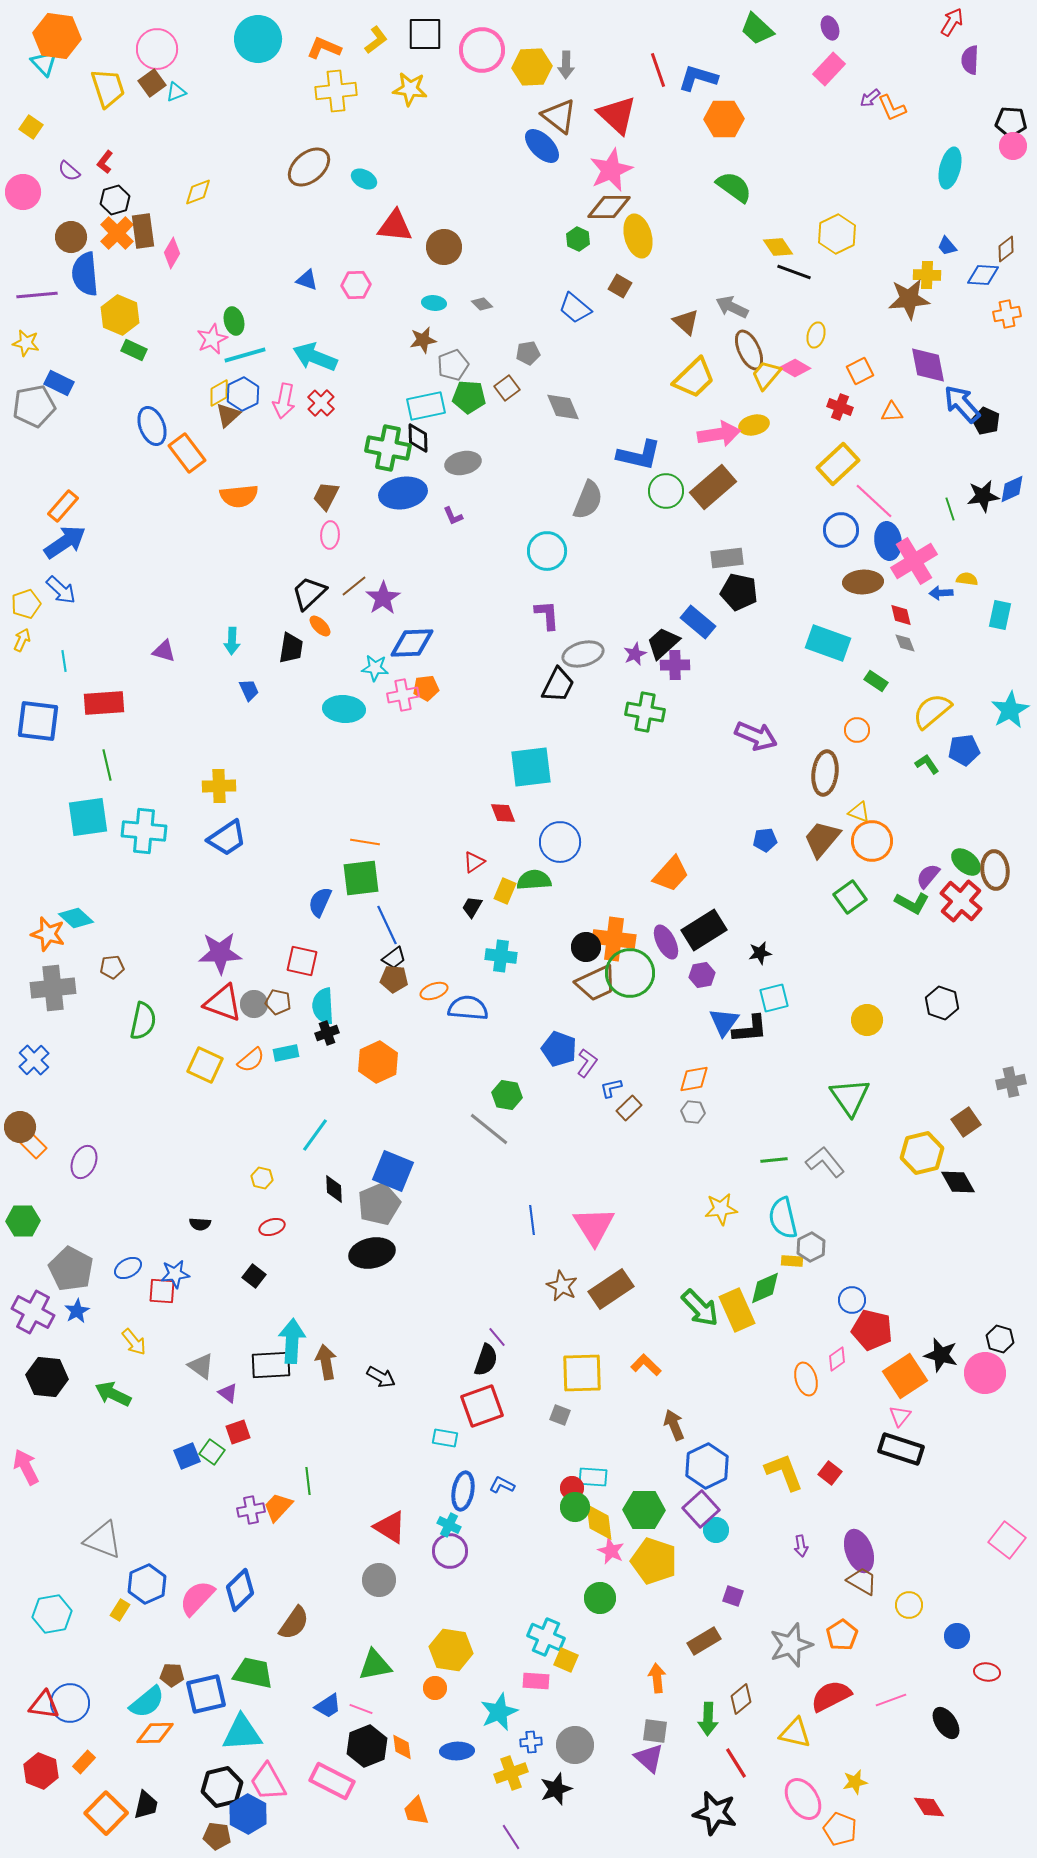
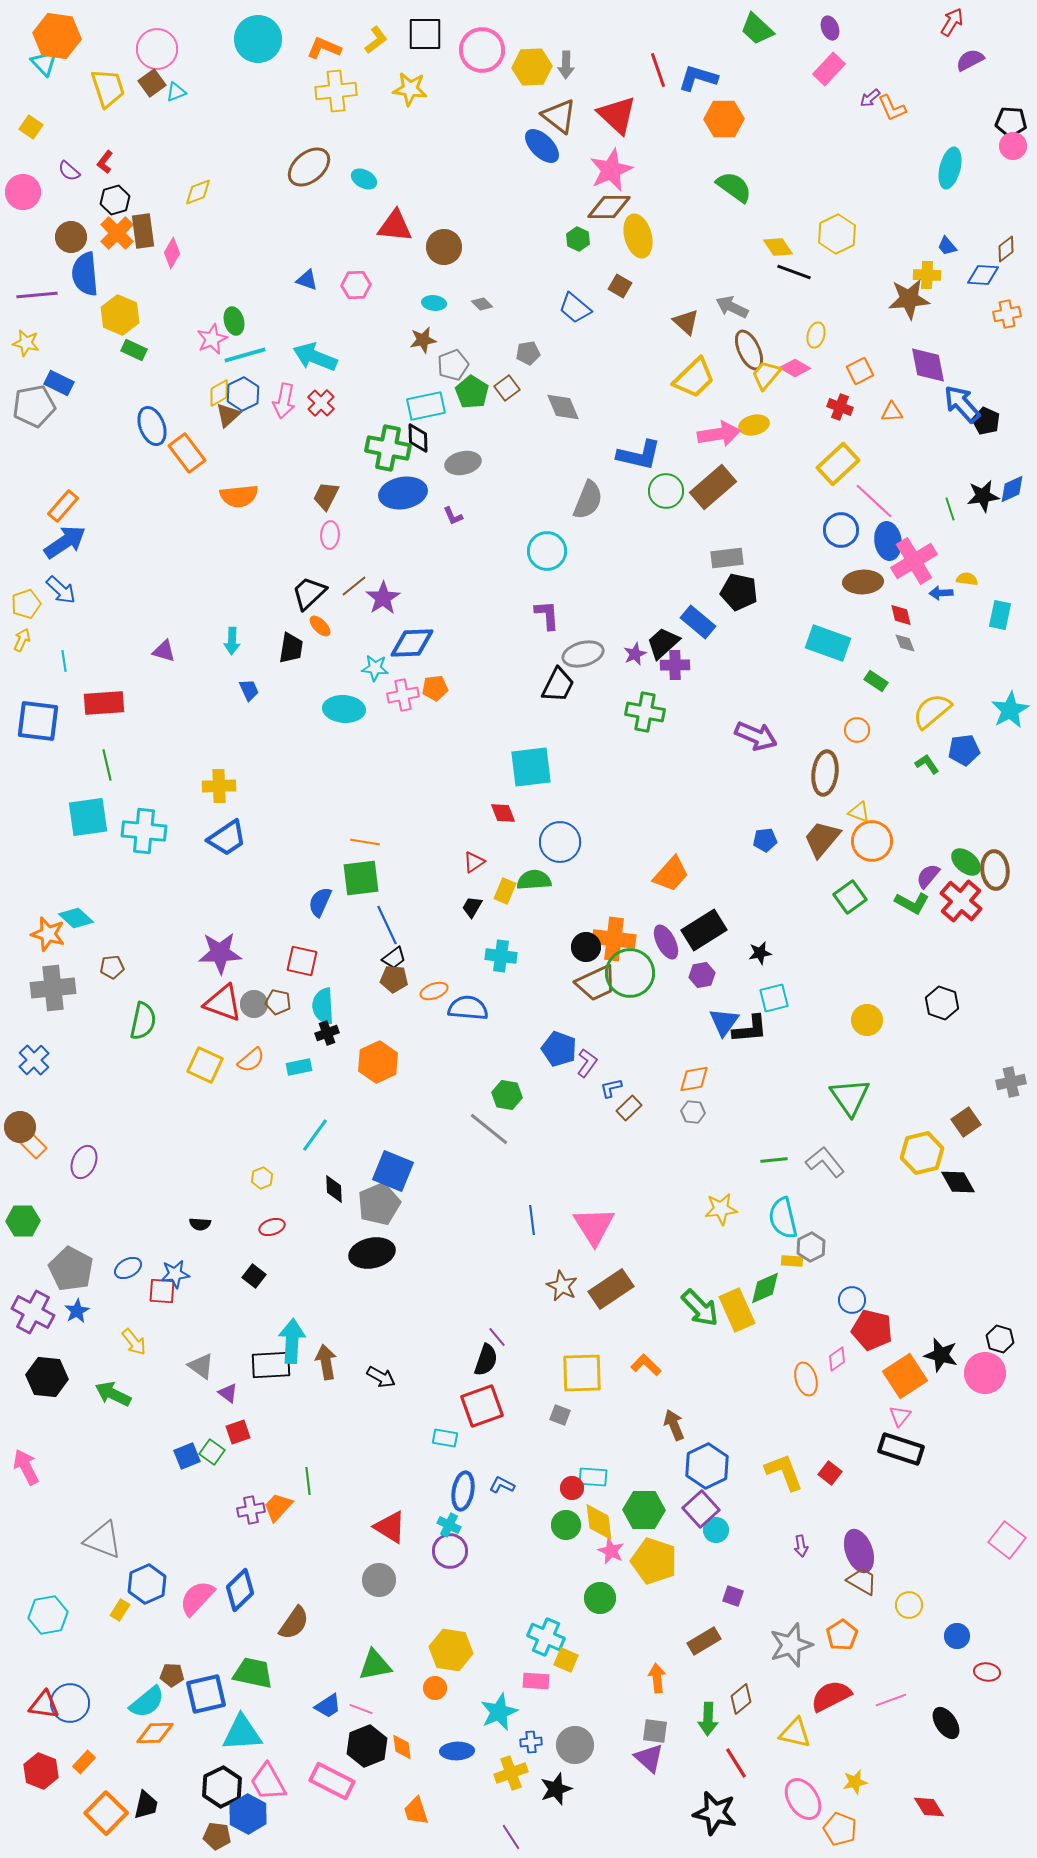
purple semicircle at (970, 60): rotated 60 degrees clockwise
green pentagon at (469, 397): moved 3 px right, 5 px up; rotated 28 degrees clockwise
orange pentagon at (426, 688): moved 9 px right
cyan rectangle at (286, 1053): moved 13 px right, 14 px down
yellow hexagon at (262, 1178): rotated 25 degrees clockwise
green circle at (575, 1507): moved 9 px left, 18 px down
cyan hexagon at (52, 1614): moved 4 px left, 1 px down
black hexagon at (222, 1787): rotated 12 degrees counterclockwise
